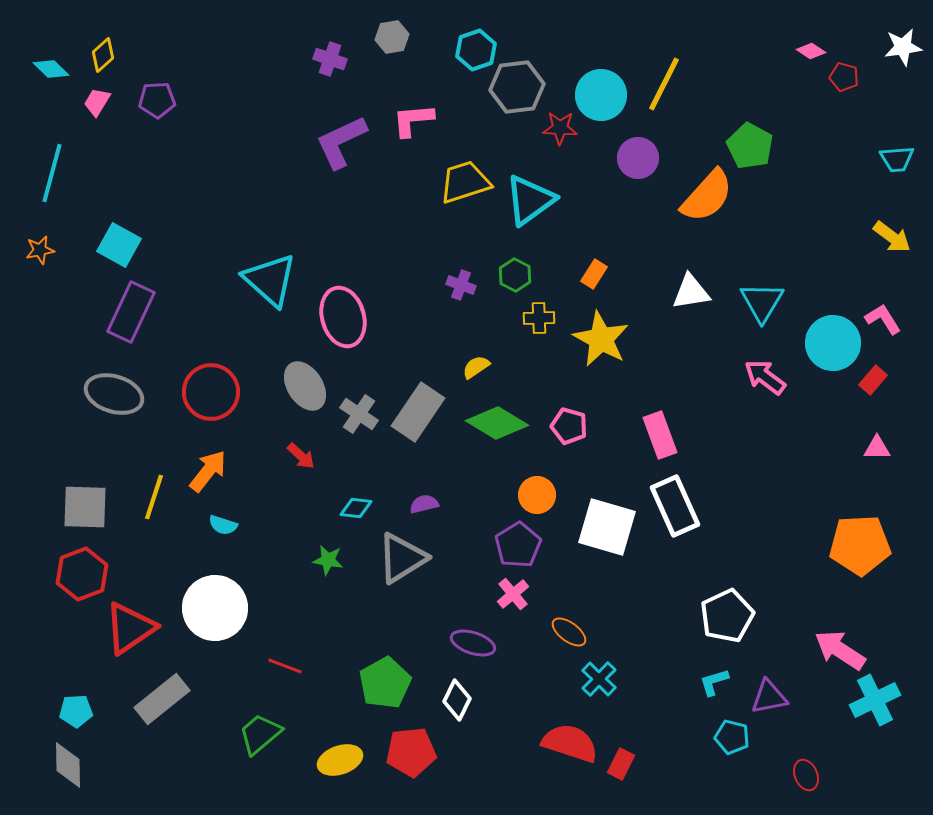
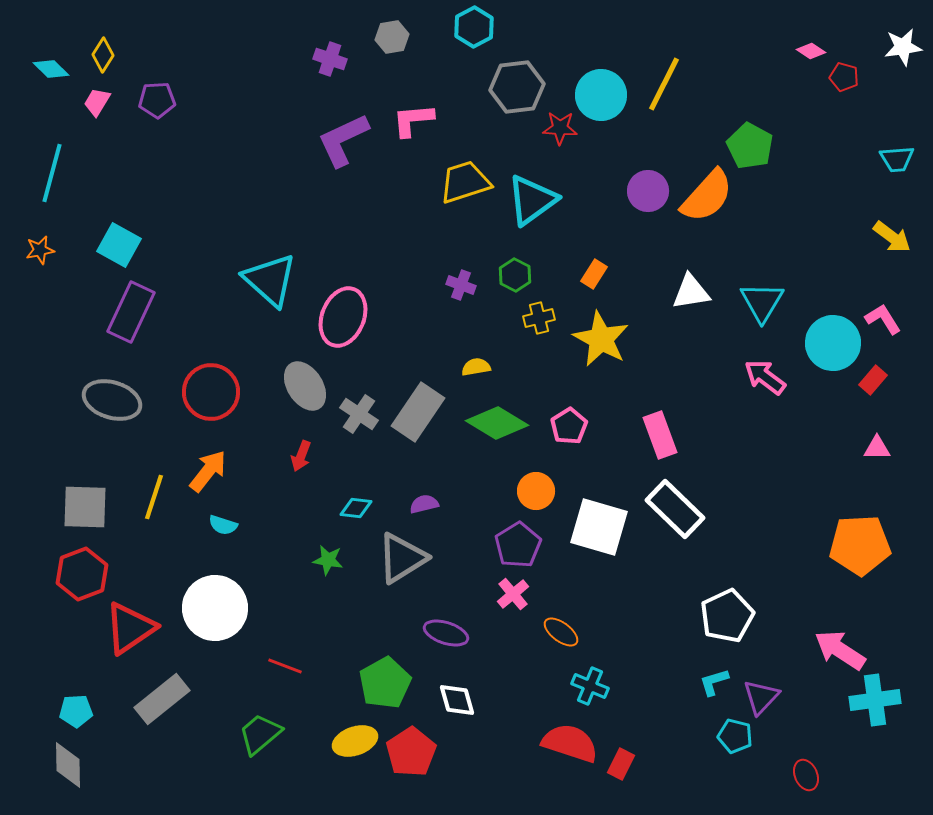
cyan hexagon at (476, 50): moved 2 px left, 23 px up; rotated 9 degrees counterclockwise
yellow diamond at (103, 55): rotated 16 degrees counterclockwise
purple L-shape at (341, 142): moved 2 px right, 2 px up
purple circle at (638, 158): moved 10 px right, 33 px down
cyan triangle at (530, 200): moved 2 px right
pink ellipse at (343, 317): rotated 38 degrees clockwise
yellow cross at (539, 318): rotated 12 degrees counterclockwise
yellow semicircle at (476, 367): rotated 24 degrees clockwise
gray ellipse at (114, 394): moved 2 px left, 6 px down
pink pentagon at (569, 426): rotated 24 degrees clockwise
red arrow at (301, 456): rotated 68 degrees clockwise
orange circle at (537, 495): moved 1 px left, 4 px up
white rectangle at (675, 506): moved 3 px down; rotated 22 degrees counterclockwise
white square at (607, 527): moved 8 px left
orange ellipse at (569, 632): moved 8 px left
purple ellipse at (473, 643): moved 27 px left, 10 px up
cyan cross at (599, 679): moved 9 px left, 7 px down; rotated 21 degrees counterclockwise
purple triangle at (769, 697): moved 8 px left; rotated 36 degrees counterclockwise
white diamond at (457, 700): rotated 42 degrees counterclockwise
cyan cross at (875, 700): rotated 18 degrees clockwise
cyan pentagon at (732, 737): moved 3 px right, 1 px up
red pentagon at (411, 752): rotated 27 degrees counterclockwise
yellow ellipse at (340, 760): moved 15 px right, 19 px up
